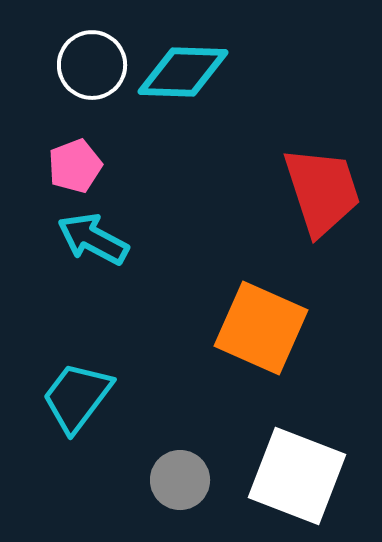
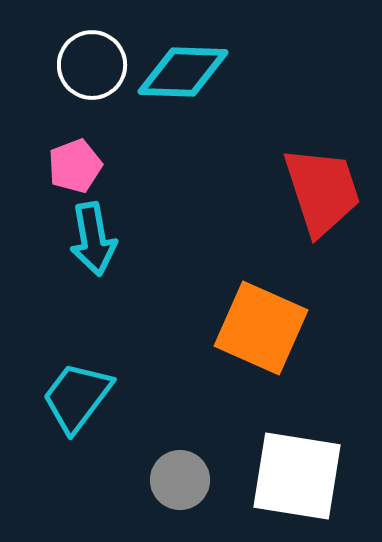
cyan arrow: rotated 128 degrees counterclockwise
white square: rotated 12 degrees counterclockwise
